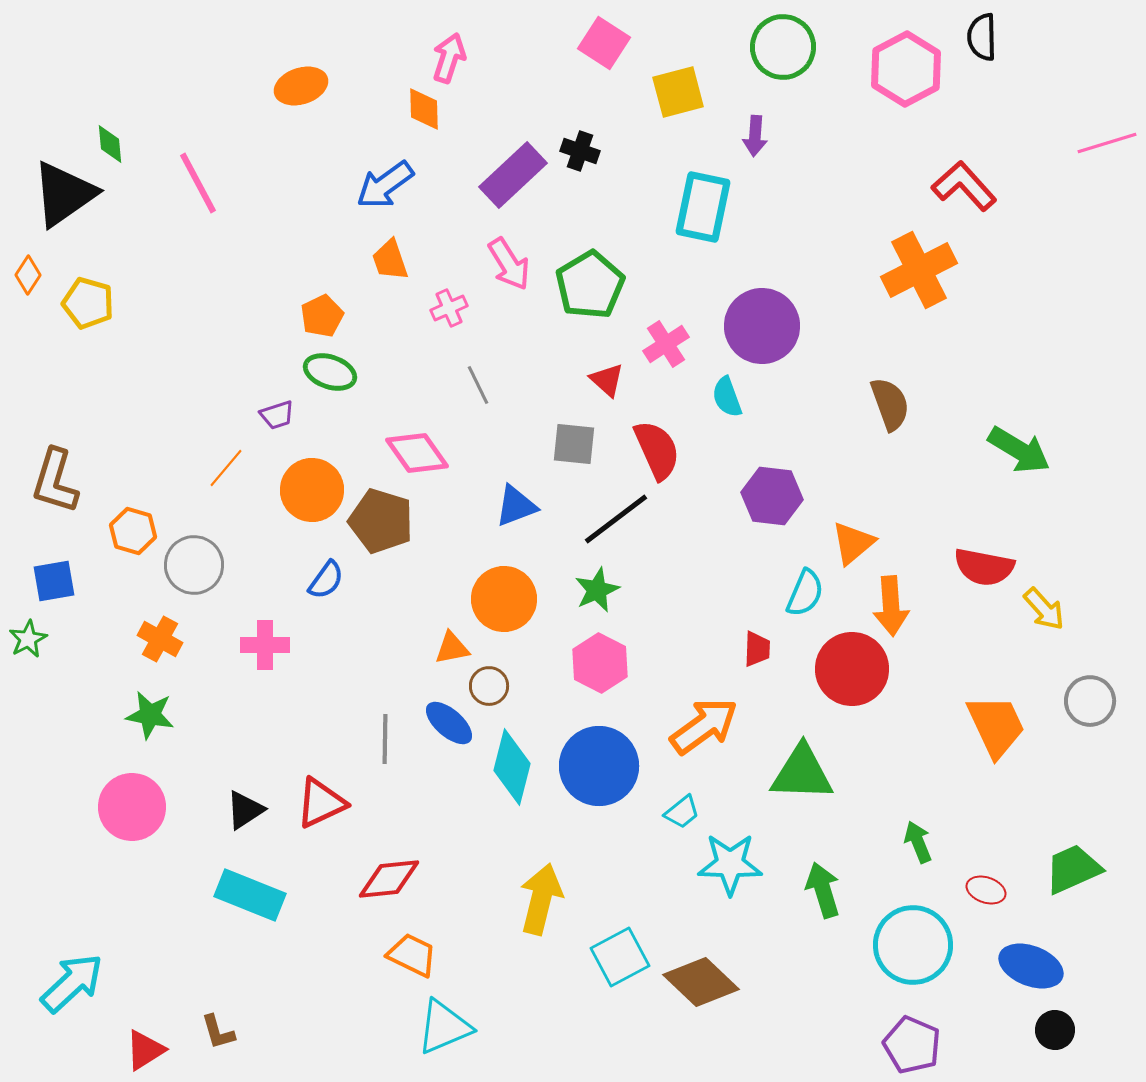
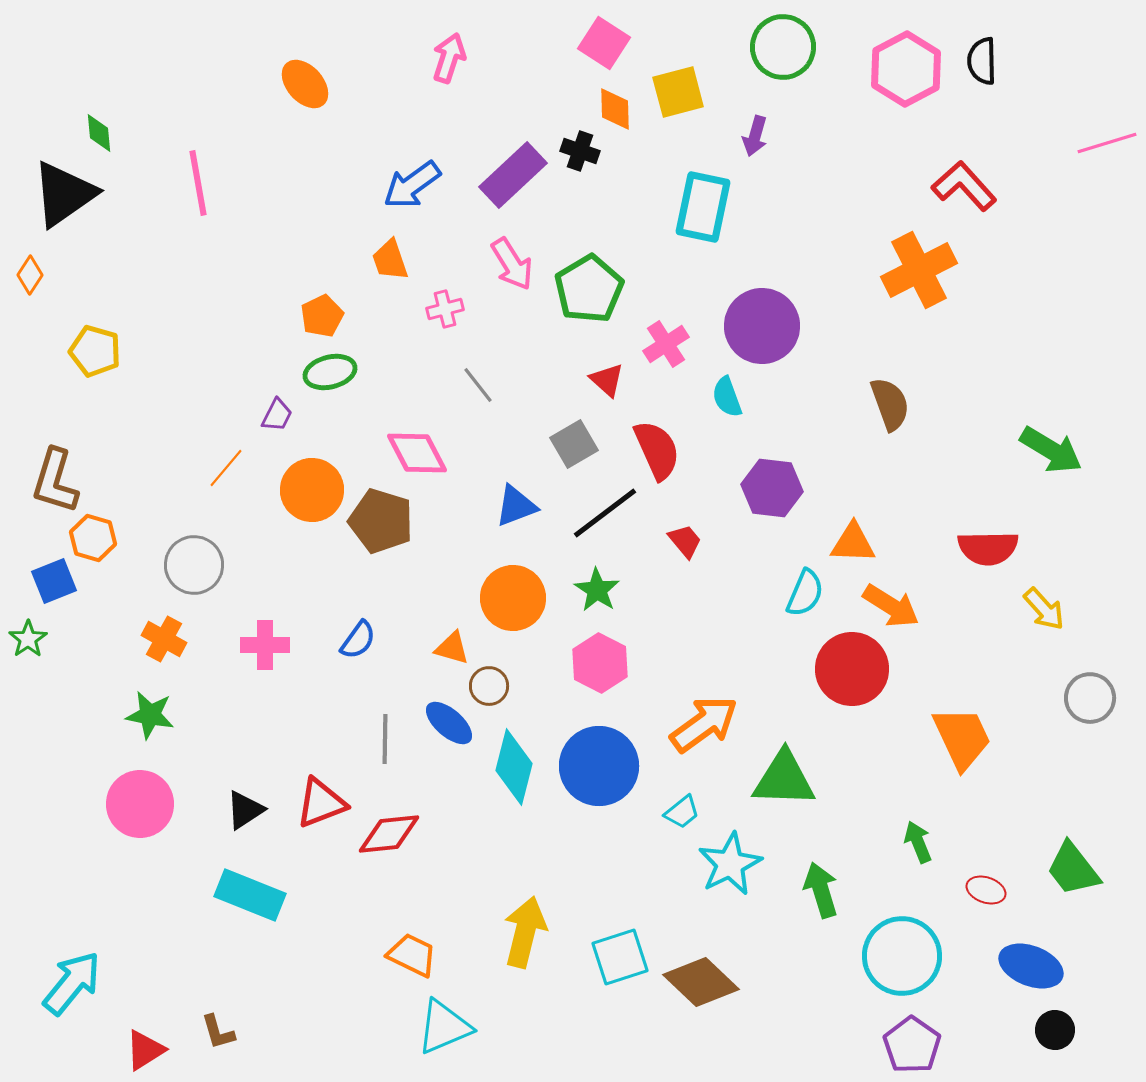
black semicircle at (982, 37): moved 24 px down
orange ellipse at (301, 86): moved 4 px right, 2 px up; rotated 66 degrees clockwise
orange diamond at (424, 109): moved 191 px right
purple arrow at (755, 136): rotated 12 degrees clockwise
green diamond at (110, 144): moved 11 px left, 11 px up
pink line at (198, 183): rotated 18 degrees clockwise
blue arrow at (385, 185): moved 27 px right
pink arrow at (509, 264): moved 3 px right
orange diamond at (28, 275): moved 2 px right
green pentagon at (590, 285): moved 1 px left, 4 px down
yellow pentagon at (88, 303): moved 7 px right, 48 px down
pink cross at (449, 308): moved 4 px left, 1 px down; rotated 9 degrees clockwise
green ellipse at (330, 372): rotated 33 degrees counterclockwise
gray line at (478, 385): rotated 12 degrees counterclockwise
purple trapezoid at (277, 415): rotated 45 degrees counterclockwise
gray square at (574, 444): rotated 36 degrees counterclockwise
green arrow at (1019, 450): moved 32 px right
pink diamond at (417, 453): rotated 8 degrees clockwise
purple hexagon at (772, 496): moved 8 px up
black line at (616, 519): moved 11 px left, 6 px up
orange hexagon at (133, 531): moved 40 px left, 7 px down
orange triangle at (853, 543): rotated 42 degrees clockwise
red semicircle at (984, 567): moved 4 px right, 19 px up; rotated 12 degrees counterclockwise
blue semicircle at (326, 580): moved 32 px right, 60 px down
blue square at (54, 581): rotated 12 degrees counterclockwise
green star at (597, 590): rotated 15 degrees counterclockwise
orange circle at (504, 599): moved 9 px right, 1 px up
orange arrow at (891, 606): rotated 54 degrees counterclockwise
green star at (28, 639): rotated 6 degrees counterclockwise
orange cross at (160, 639): moved 4 px right
orange triangle at (452, 648): rotated 27 degrees clockwise
red trapezoid at (757, 649): moved 72 px left, 108 px up; rotated 42 degrees counterclockwise
gray circle at (1090, 701): moved 3 px up
orange arrow at (704, 726): moved 2 px up
orange trapezoid at (996, 726): moved 34 px left, 12 px down
cyan diamond at (512, 767): moved 2 px right
green triangle at (802, 773): moved 18 px left, 6 px down
red triangle at (321, 803): rotated 4 degrees clockwise
pink circle at (132, 807): moved 8 px right, 3 px up
cyan star at (730, 864): rotated 28 degrees counterclockwise
green trapezoid at (1073, 869): rotated 104 degrees counterclockwise
red diamond at (389, 879): moved 45 px up
green arrow at (823, 890): moved 2 px left
yellow arrow at (541, 899): moved 16 px left, 33 px down
cyan circle at (913, 945): moved 11 px left, 11 px down
cyan square at (620, 957): rotated 10 degrees clockwise
cyan arrow at (72, 983): rotated 8 degrees counterclockwise
purple pentagon at (912, 1045): rotated 12 degrees clockwise
